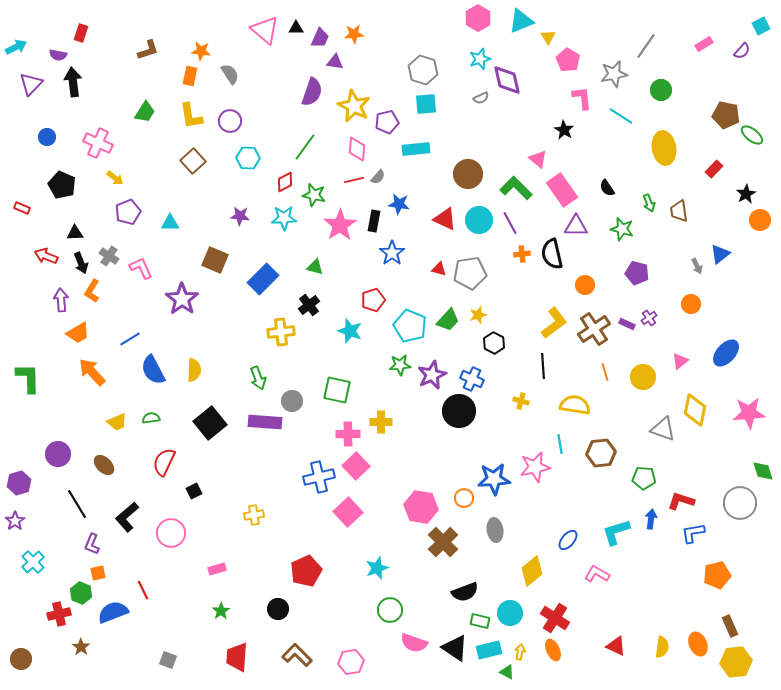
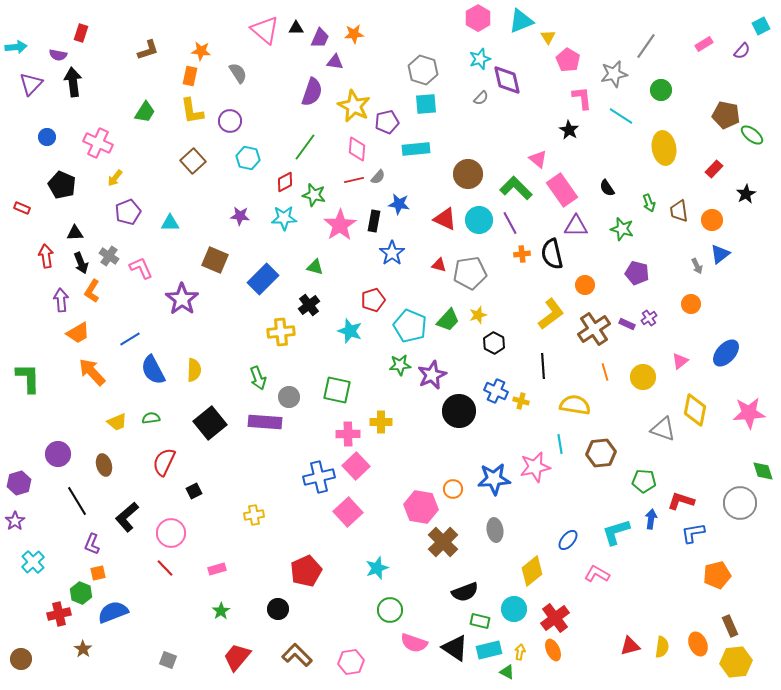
cyan arrow at (16, 47): rotated 20 degrees clockwise
gray semicircle at (230, 74): moved 8 px right, 1 px up
gray semicircle at (481, 98): rotated 21 degrees counterclockwise
yellow L-shape at (191, 116): moved 1 px right, 5 px up
black star at (564, 130): moved 5 px right
cyan hexagon at (248, 158): rotated 10 degrees clockwise
yellow arrow at (115, 178): rotated 90 degrees clockwise
orange circle at (760, 220): moved 48 px left
red arrow at (46, 256): rotated 60 degrees clockwise
red triangle at (439, 269): moved 4 px up
yellow L-shape at (554, 323): moved 3 px left, 9 px up
blue cross at (472, 379): moved 24 px right, 12 px down
gray circle at (292, 401): moved 3 px left, 4 px up
brown ellipse at (104, 465): rotated 30 degrees clockwise
green pentagon at (644, 478): moved 3 px down
orange circle at (464, 498): moved 11 px left, 9 px up
black line at (77, 504): moved 3 px up
red line at (143, 590): moved 22 px right, 22 px up; rotated 18 degrees counterclockwise
cyan circle at (510, 613): moved 4 px right, 4 px up
red cross at (555, 618): rotated 20 degrees clockwise
red triangle at (616, 646): moved 14 px right; rotated 40 degrees counterclockwise
brown star at (81, 647): moved 2 px right, 2 px down
red trapezoid at (237, 657): rotated 36 degrees clockwise
